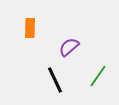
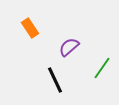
orange rectangle: rotated 36 degrees counterclockwise
green line: moved 4 px right, 8 px up
